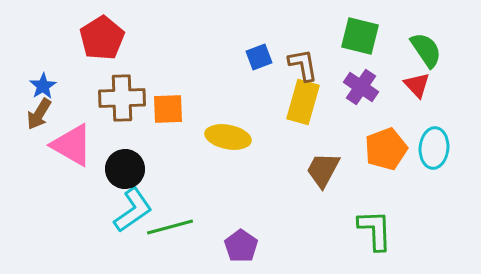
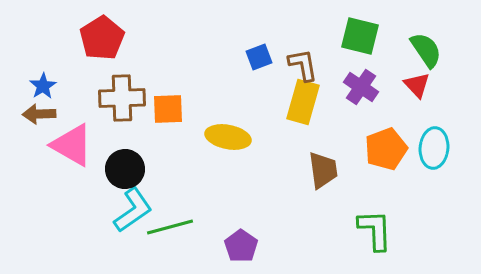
brown arrow: rotated 56 degrees clockwise
brown trapezoid: rotated 144 degrees clockwise
